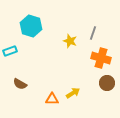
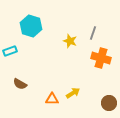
brown circle: moved 2 px right, 20 px down
